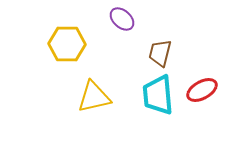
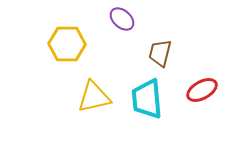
cyan trapezoid: moved 11 px left, 4 px down
